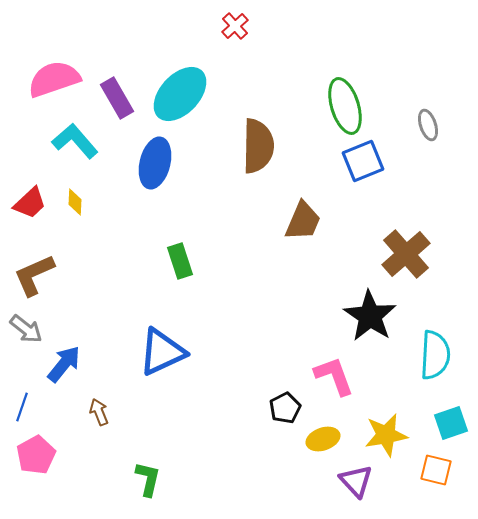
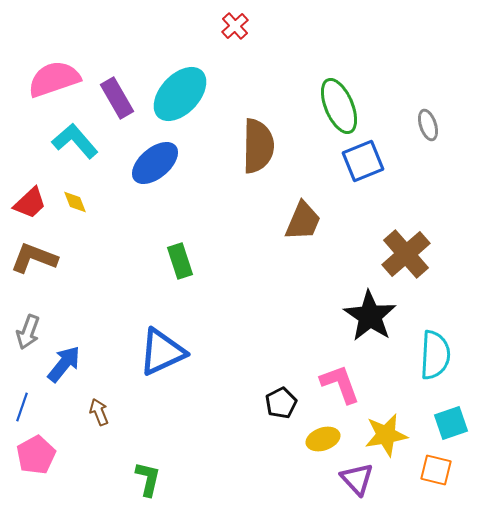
green ellipse: moved 6 px left; rotated 6 degrees counterclockwise
blue ellipse: rotated 36 degrees clockwise
yellow diamond: rotated 24 degrees counterclockwise
brown L-shape: moved 17 px up; rotated 45 degrees clockwise
gray arrow: moved 2 px right, 3 px down; rotated 72 degrees clockwise
pink L-shape: moved 6 px right, 8 px down
black pentagon: moved 4 px left, 5 px up
purple triangle: moved 1 px right, 2 px up
